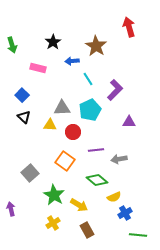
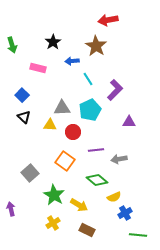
red arrow: moved 21 px left, 7 px up; rotated 84 degrees counterclockwise
brown rectangle: rotated 35 degrees counterclockwise
